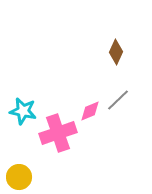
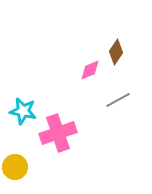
brown diamond: rotated 10 degrees clockwise
gray line: rotated 15 degrees clockwise
pink diamond: moved 41 px up
yellow circle: moved 4 px left, 10 px up
